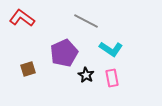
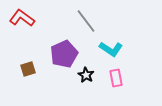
gray line: rotated 25 degrees clockwise
purple pentagon: moved 1 px down
pink rectangle: moved 4 px right
